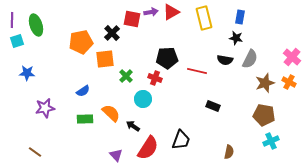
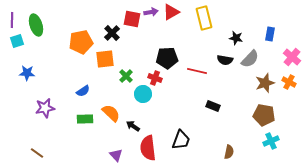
blue rectangle: moved 30 px right, 17 px down
gray semicircle: rotated 18 degrees clockwise
cyan circle: moved 5 px up
red semicircle: rotated 140 degrees clockwise
brown line: moved 2 px right, 1 px down
